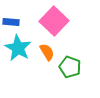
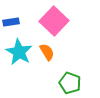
blue rectangle: rotated 14 degrees counterclockwise
cyan star: moved 1 px right, 4 px down
green pentagon: moved 16 px down
